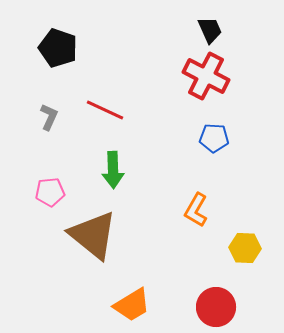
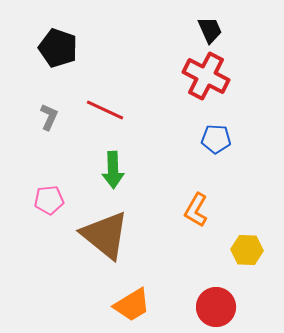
blue pentagon: moved 2 px right, 1 px down
pink pentagon: moved 1 px left, 8 px down
brown triangle: moved 12 px right
yellow hexagon: moved 2 px right, 2 px down
